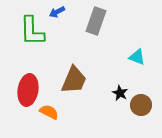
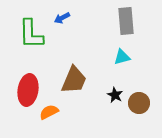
blue arrow: moved 5 px right, 6 px down
gray rectangle: moved 30 px right; rotated 24 degrees counterclockwise
green L-shape: moved 1 px left, 3 px down
cyan triangle: moved 15 px left; rotated 36 degrees counterclockwise
black star: moved 5 px left, 2 px down
brown circle: moved 2 px left, 2 px up
orange semicircle: rotated 54 degrees counterclockwise
